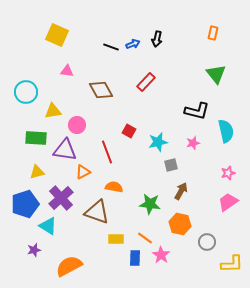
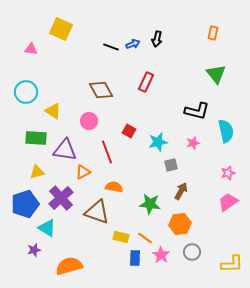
yellow square at (57, 35): moved 4 px right, 6 px up
pink triangle at (67, 71): moved 36 px left, 22 px up
red rectangle at (146, 82): rotated 18 degrees counterclockwise
yellow triangle at (53, 111): rotated 42 degrees clockwise
pink circle at (77, 125): moved 12 px right, 4 px up
orange hexagon at (180, 224): rotated 20 degrees counterclockwise
cyan triangle at (48, 226): moved 1 px left, 2 px down
yellow rectangle at (116, 239): moved 5 px right, 2 px up; rotated 14 degrees clockwise
gray circle at (207, 242): moved 15 px left, 10 px down
orange semicircle at (69, 266): rotated 12 degrees clockwise
